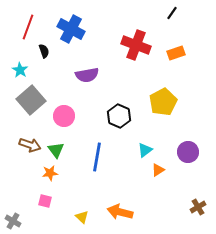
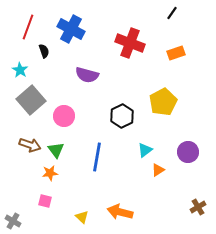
red cross: moved 6 px left, 2 px up
purple semicircle: rotated 25 degrees clockwise
black hexagon: moved 3 px right; rotated 10 degrees clockwise
